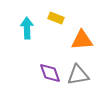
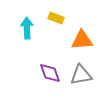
gray triangle: moved 3 px right
